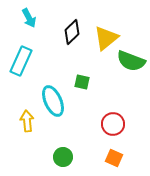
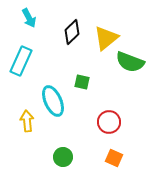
green semicircle: moved 1 px left, 1 px down
red circle: moved 4 px left, 2 px up
